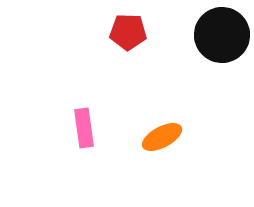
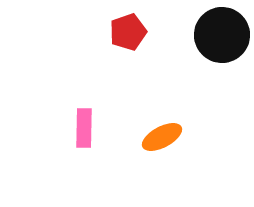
red pentagon: rotated 21 degrees counterclockwise
pink rectangle: rotated 9 degrees clockwise
